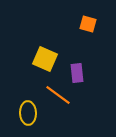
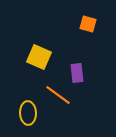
yellow square: moved 6 px left, 2 px up
